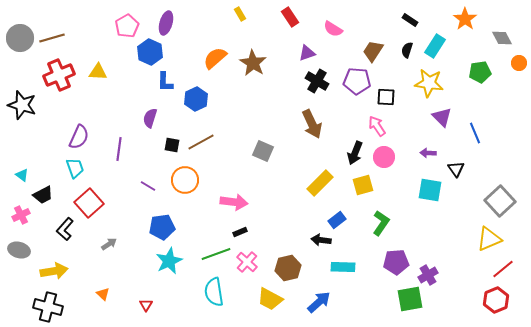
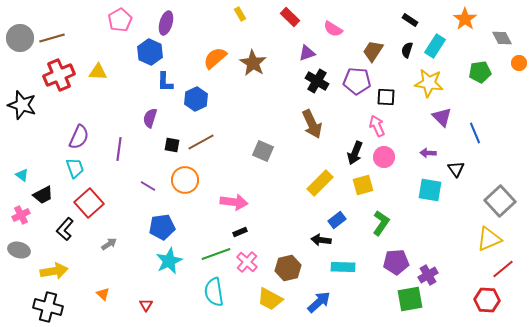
red rectangle at (290, 17): rotated 12 degrees counterclockwise
pink pentagon at (127, 26): moved 7 px left, 6 px up
pink arrow at (377, 126): rotated 10 degrees clockwise
red hexagon at (496, 300): moved 9 px left; rotated 25 degrees clockwise
